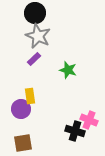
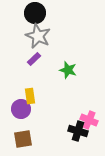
black cross: moved 3 px right
brown square: moved 4 px up
